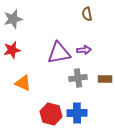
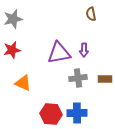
brown semicircle: moved 4 px right
purple arrow: rotated 96 degrees clockwise
red hexagon: rotated 10 degrees counterclockwise
